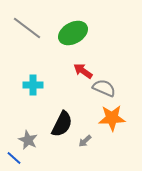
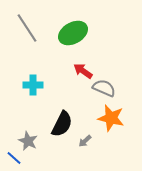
gray line: rotated 20 degrees clockwise
orange star: moved 1 px left; rotated 16 degrees clockwise
gray star: moved 1 px down
